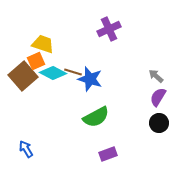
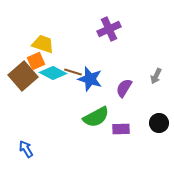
gray arrow: rotated 105 degrees counterclockwise
purple semicircle: moved 34 px left, 9 px up
purple rectangle: moved 13 px right, 25 px up; rotated 18 degrees clockwise
